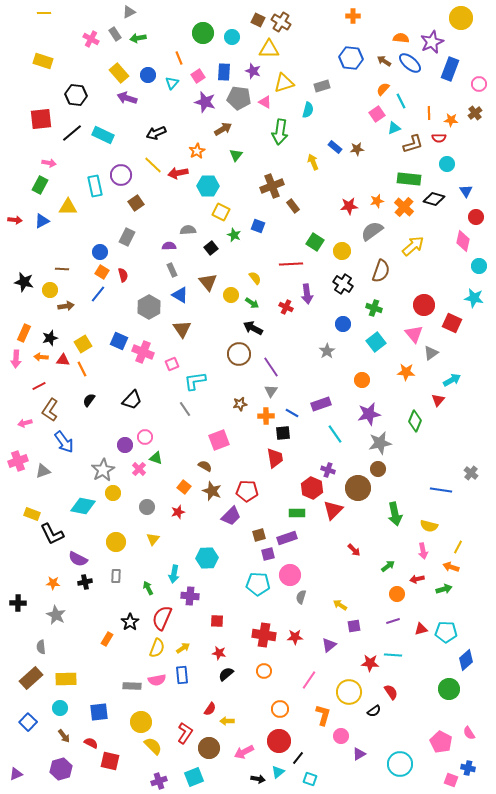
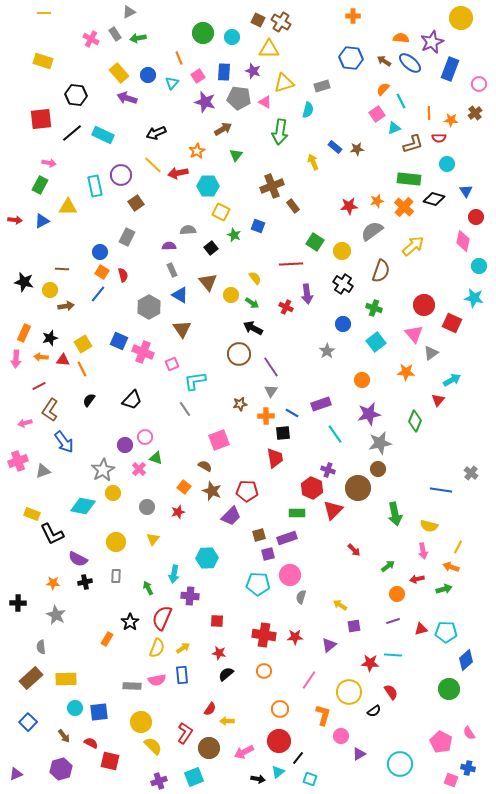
cyan circle at (60, 708): moved 15 px right
